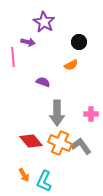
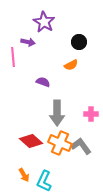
red diamond: rotated 10 degrees counterclockwise
